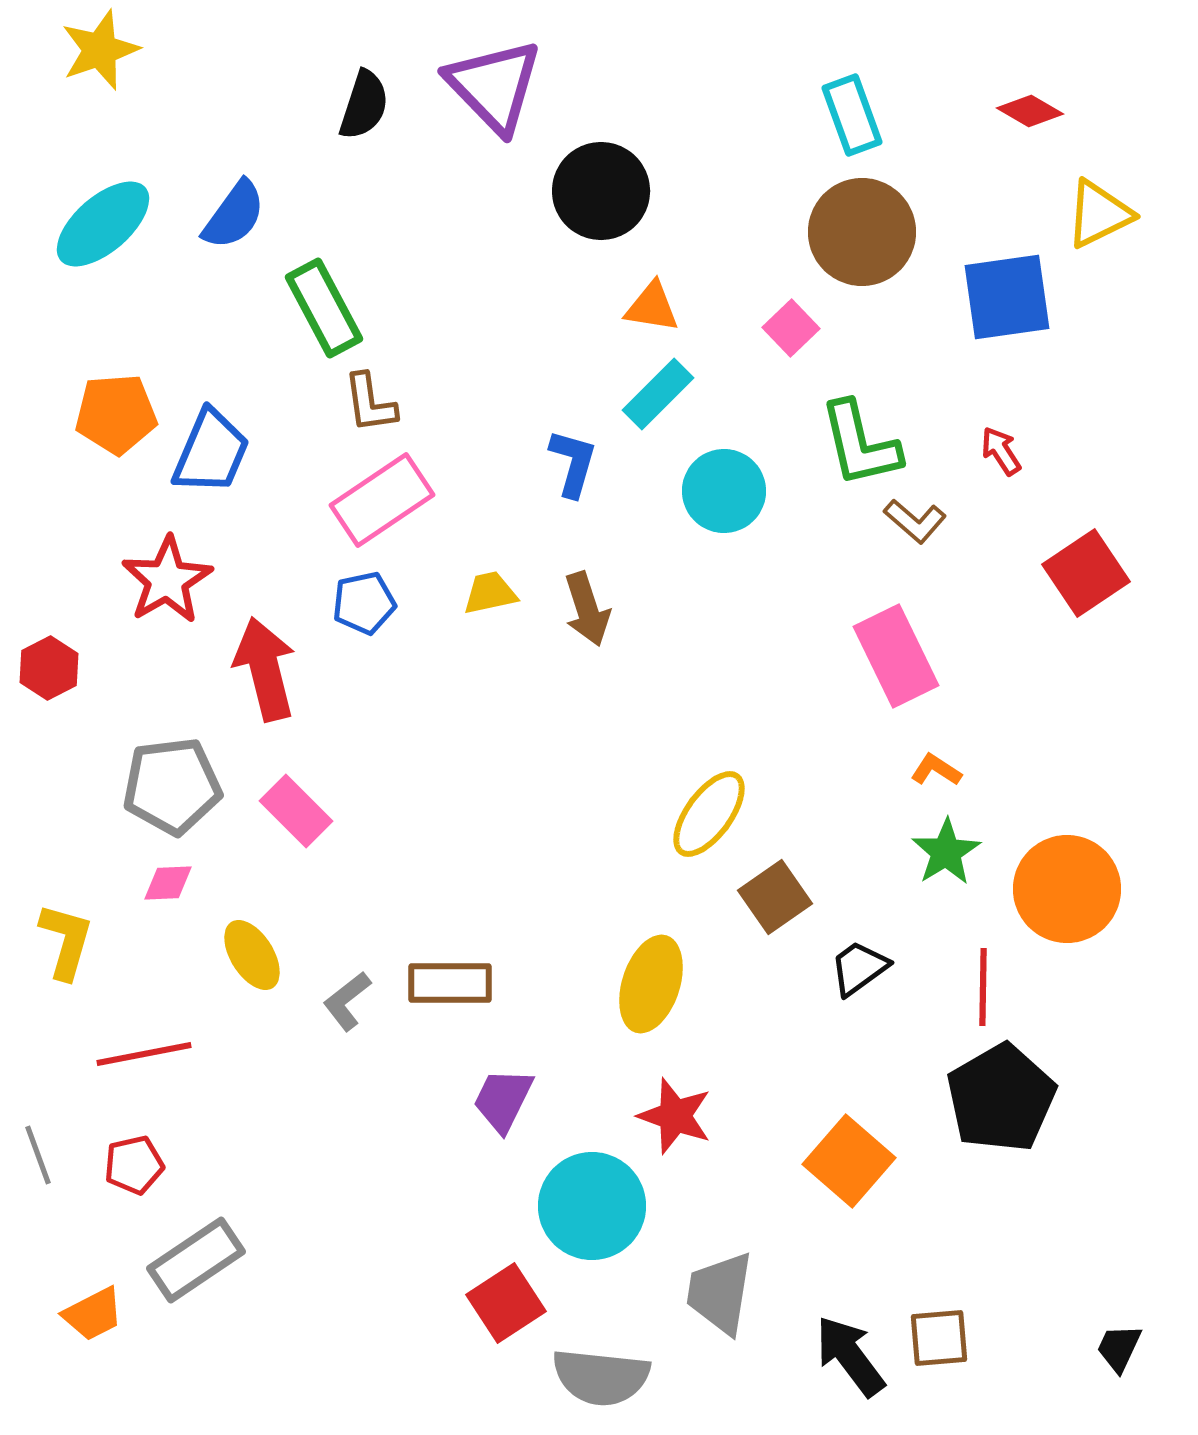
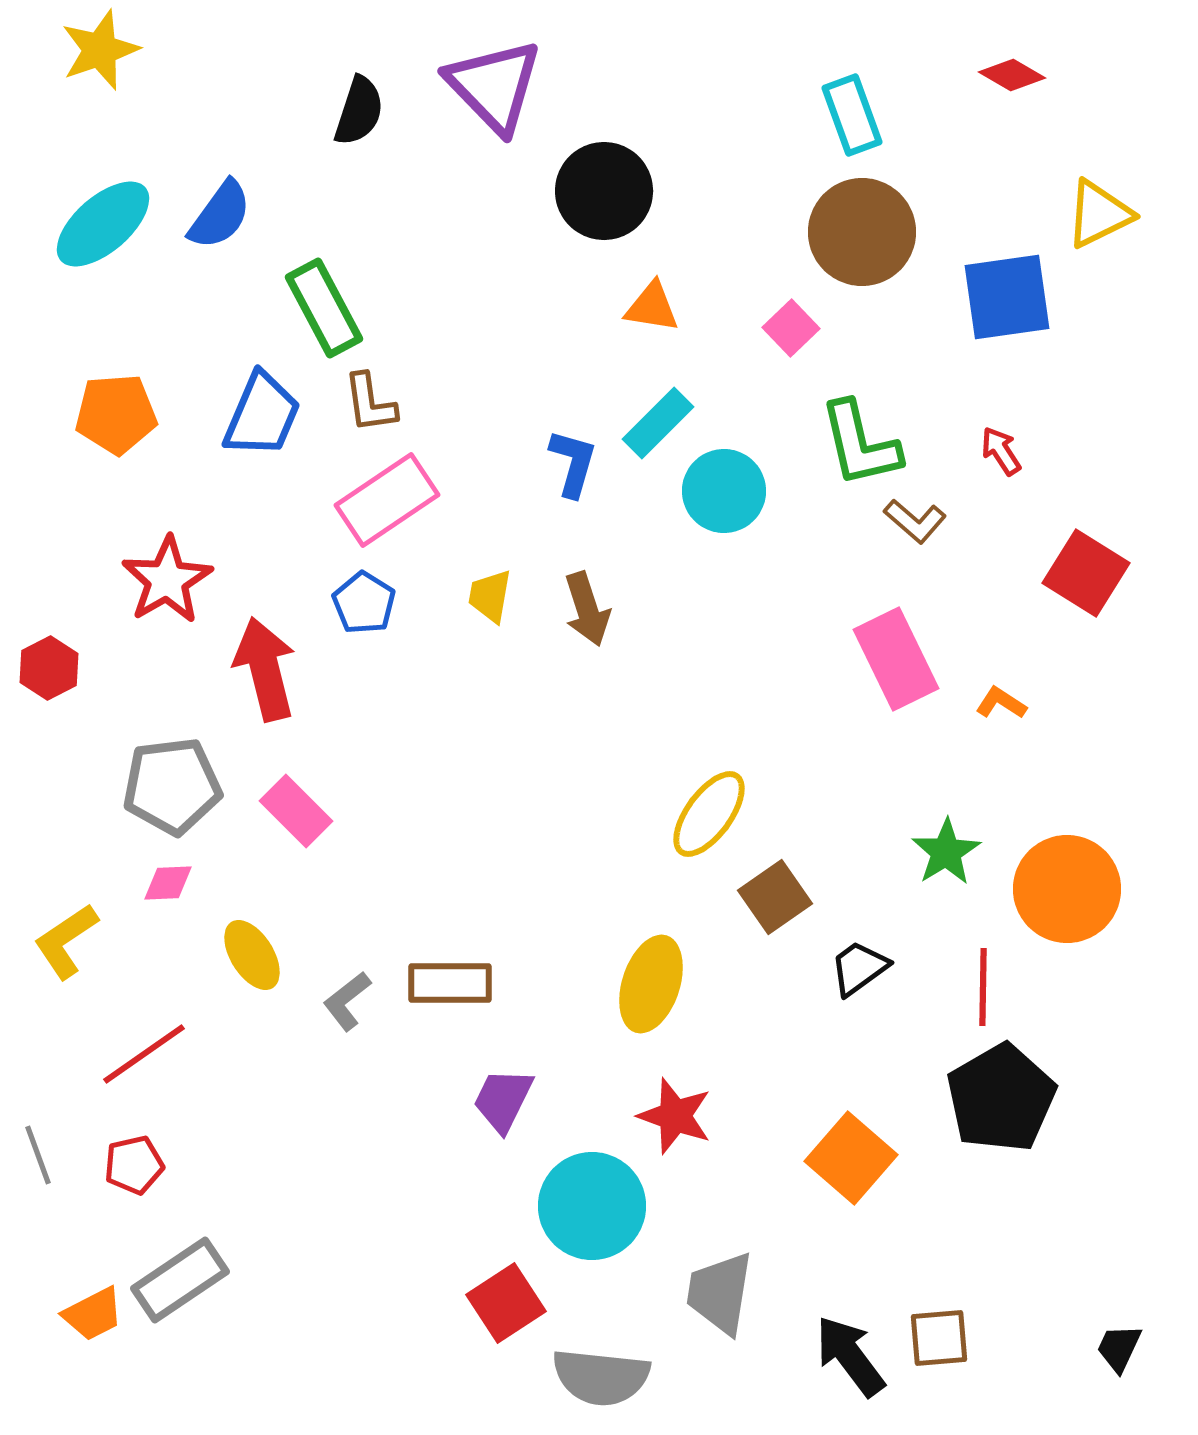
black semicircle at (364, 105): moved 5 px left, 6 px down
red diamond at (1030, 111): moved 18 px left, 36 px up
black circle at (601, 191): moved 3 px right
blue semicircle at (234, 215): moved 14 px left
cyan rectangle at (658, 394): moved 29 px down
blue trapezoid at (211, 452): moved 51 px right, 37 px up
pink rectangle at (382, 500): moved 5 px right
red square at (1086, 573): rotated 24 degrees counterclockwise
yellow trapezoid at (490, 593): moved 3 px down; rotated 68 degrees counterclockwise
blue pentagon at (364, 603): rotated 28 degrees counterclockwise
pink rectangle at (896, 656): moved 3 px down
orange L-shape at (936, 770): moved 65 px right, 67 px up
yellow L-shape at (66, 941): rotated 140 degrees counterclockwise
red line at (144, 1054): rotated 24 degrees counterclockwise
orange square at (849, 1161): moved 2 px right, 3 px up
gray rectangle at (196, 1260): moved 16 px left, 20 px down
